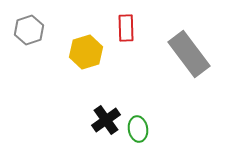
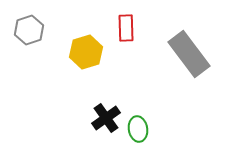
black cross: moved 2 px up
